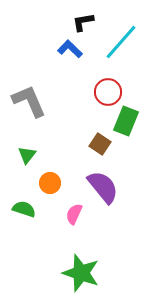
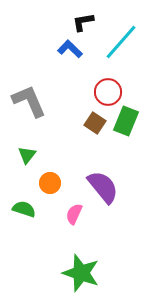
brown square: moved 5 px left, 21 px up
